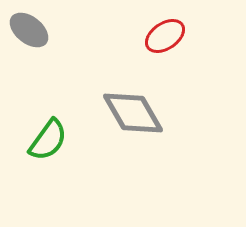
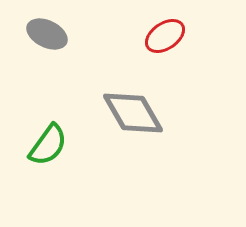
gray ellipse: moved 18 px right, 4 px down; rotated 12 degrees counterclockwise
green semicircle: moved 5 px down
